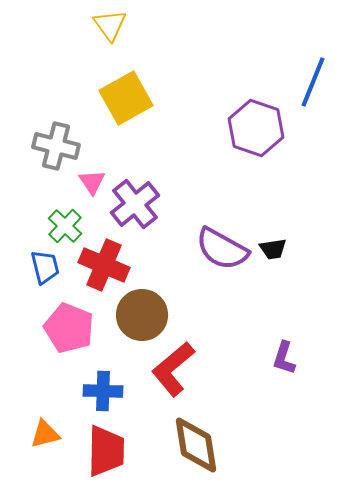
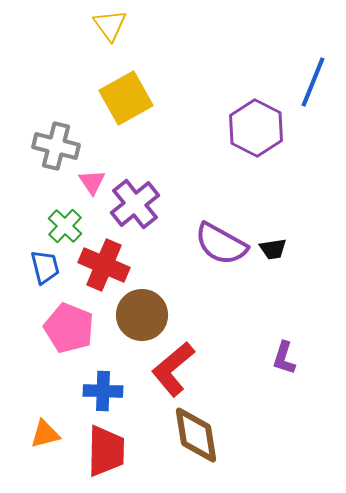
purple hexagon: rotated 8 degrees clockwise
purple semicircle: moved 1 px left, 5 px up
brown diamond: moved 10 px up
